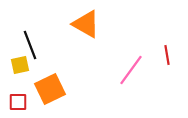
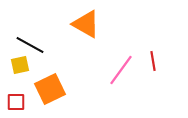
black line: rotated 40 degrees counterclockwise
red line: moved 14 px left, 6 px down
pink line: moved 10 px left
red square: moved 2 px left
